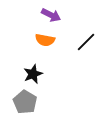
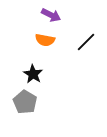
black star: rotated 18 degrees counterclockwise
